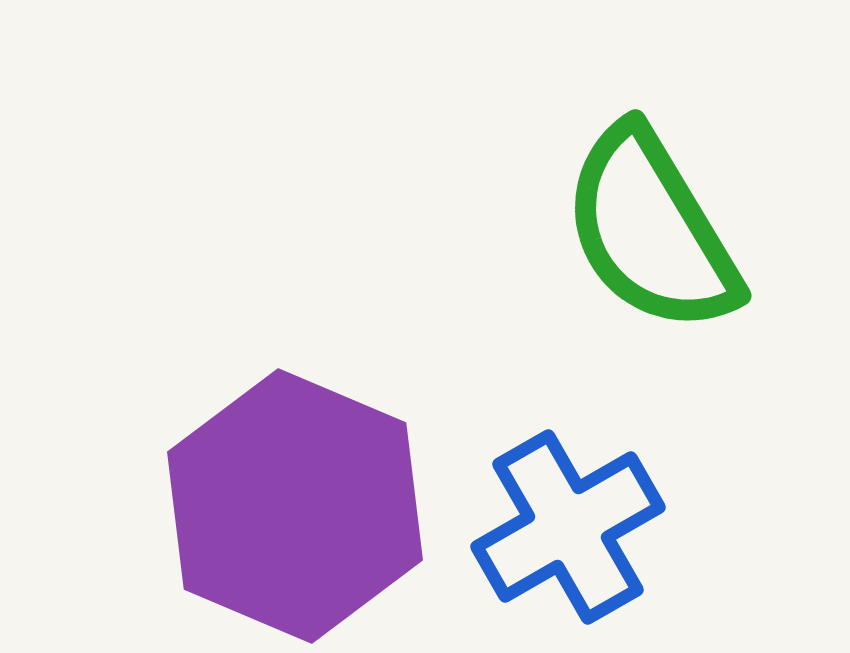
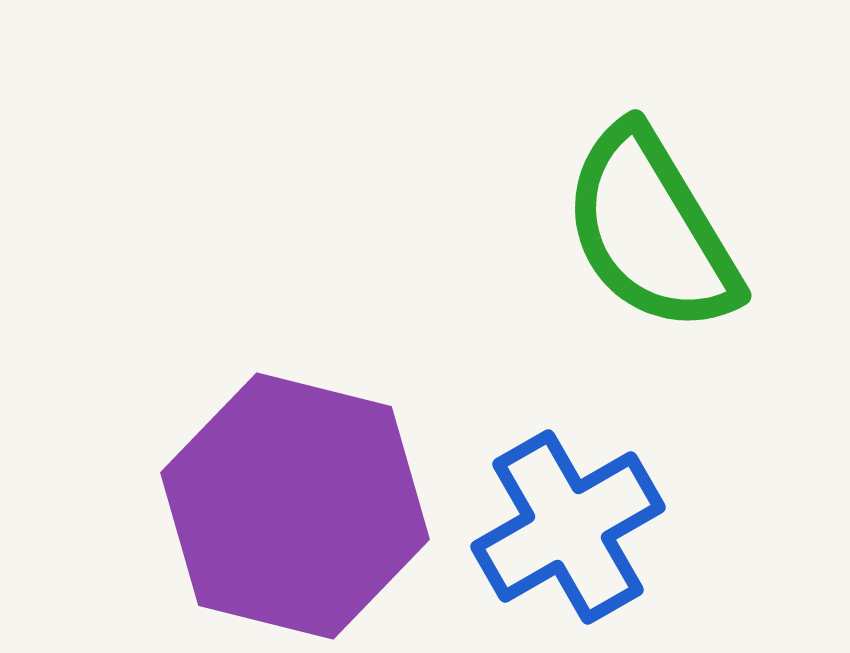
purple hexagon: rotated 9 degrees counterclockwise
